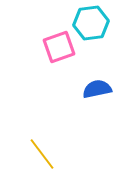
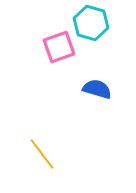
cyan hexagon: rotated 24 degrees clockwise
blue semicircle: rotated 28 degrees clockwise
